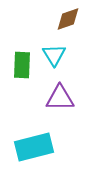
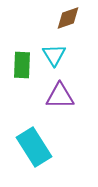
brown diamond: moved 1 px up
purple triangle: moved 2 px up
cyan rectangle: rotated 72 degrees clockwise
